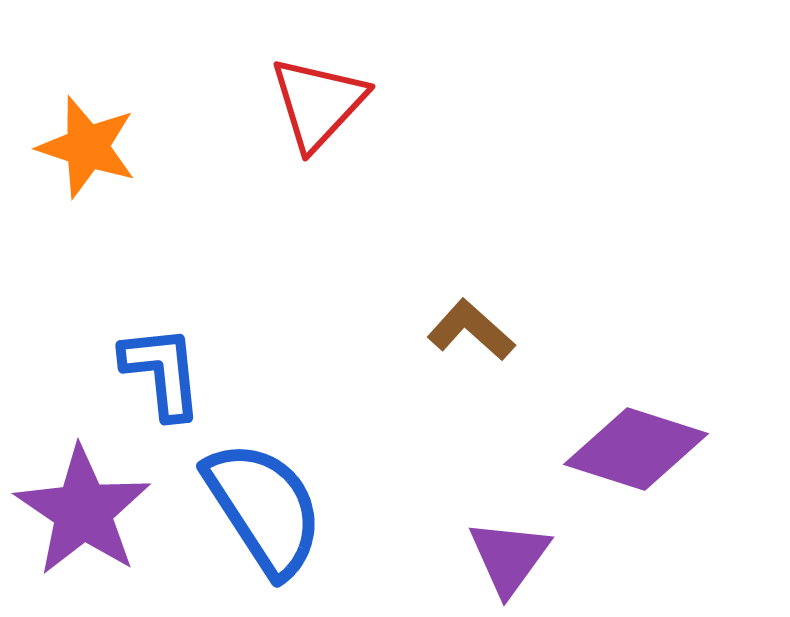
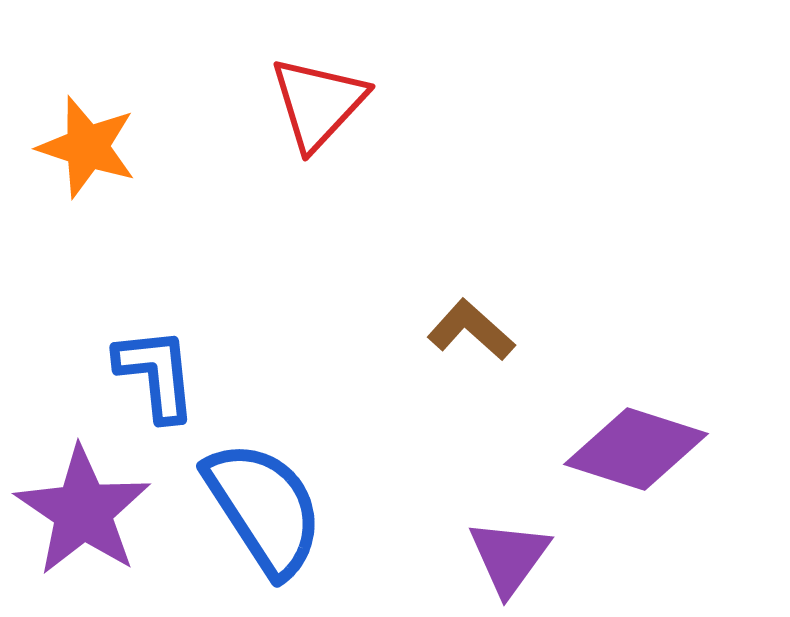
blue L-shape: moved 6 px left, 2 px down
